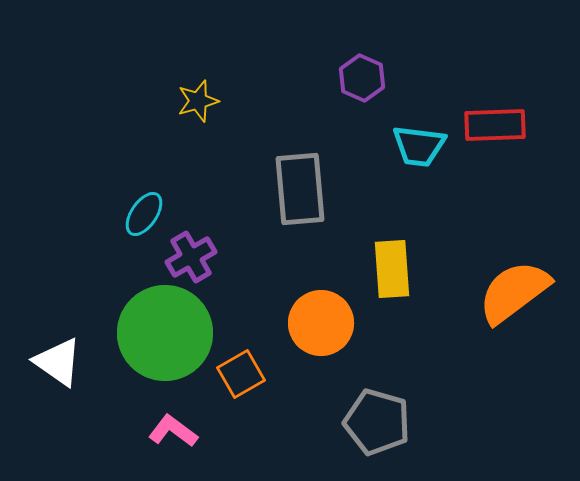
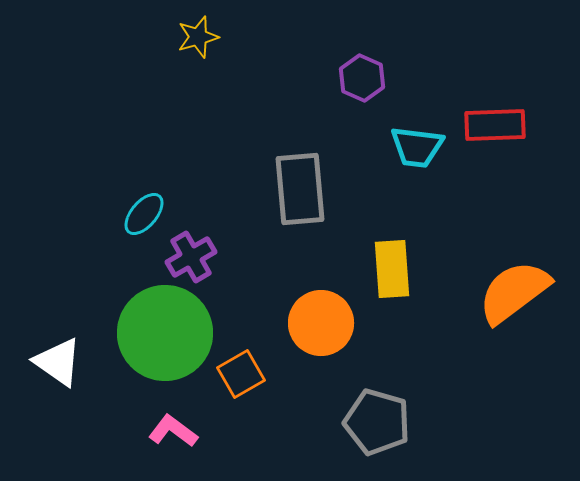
yellow star: moved 64 px up
cyan trapezoid: moved 2 px left, 1 px down
cyan ellipse: rotated 6 degrees clockwise
